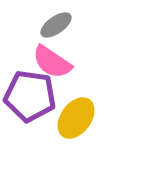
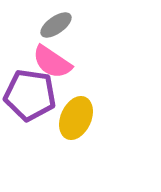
purple pentagon: moved 1 px up
yellow ellipse: rotated 12 degrees counterclockwise
